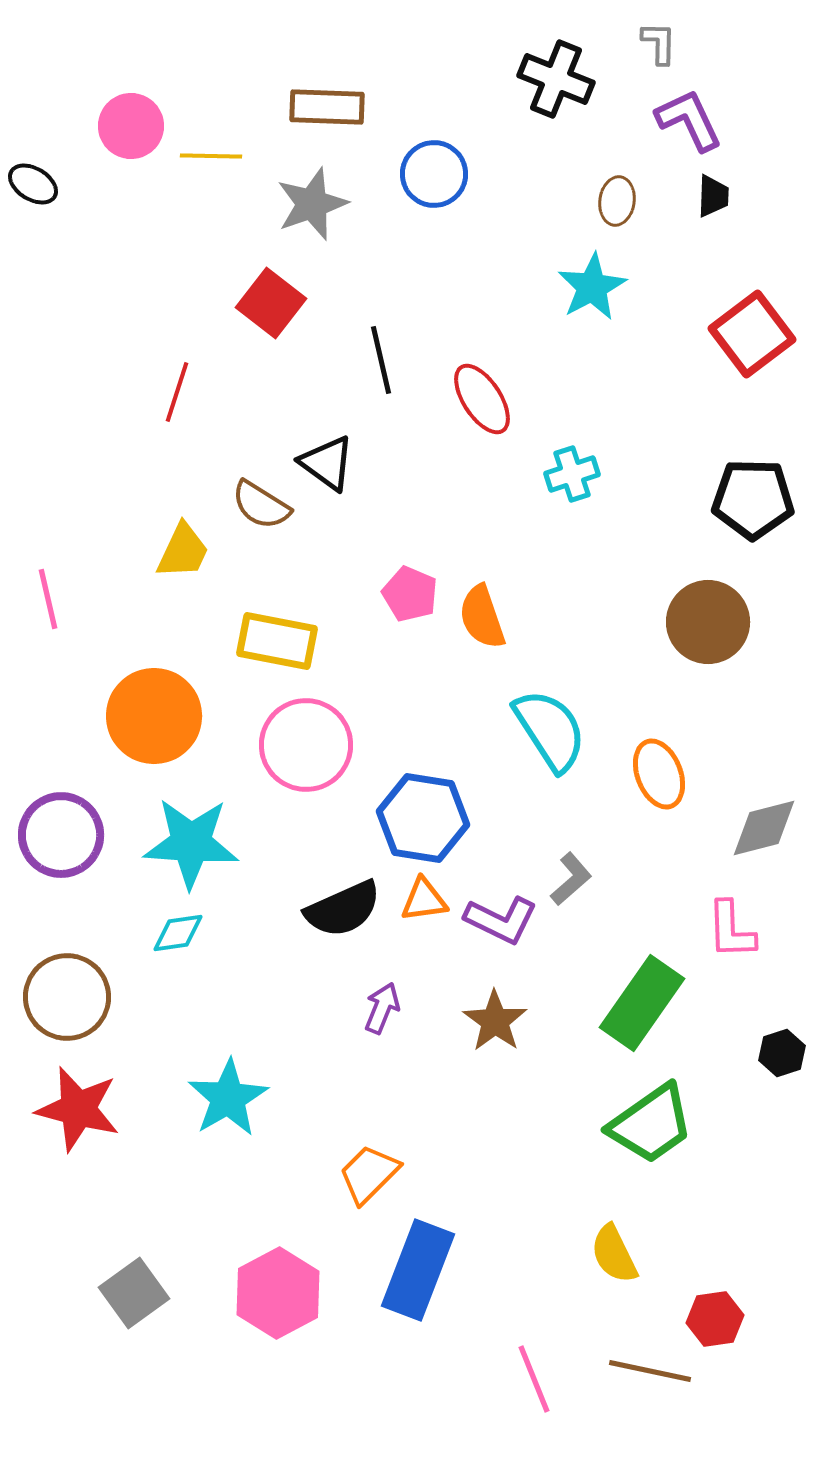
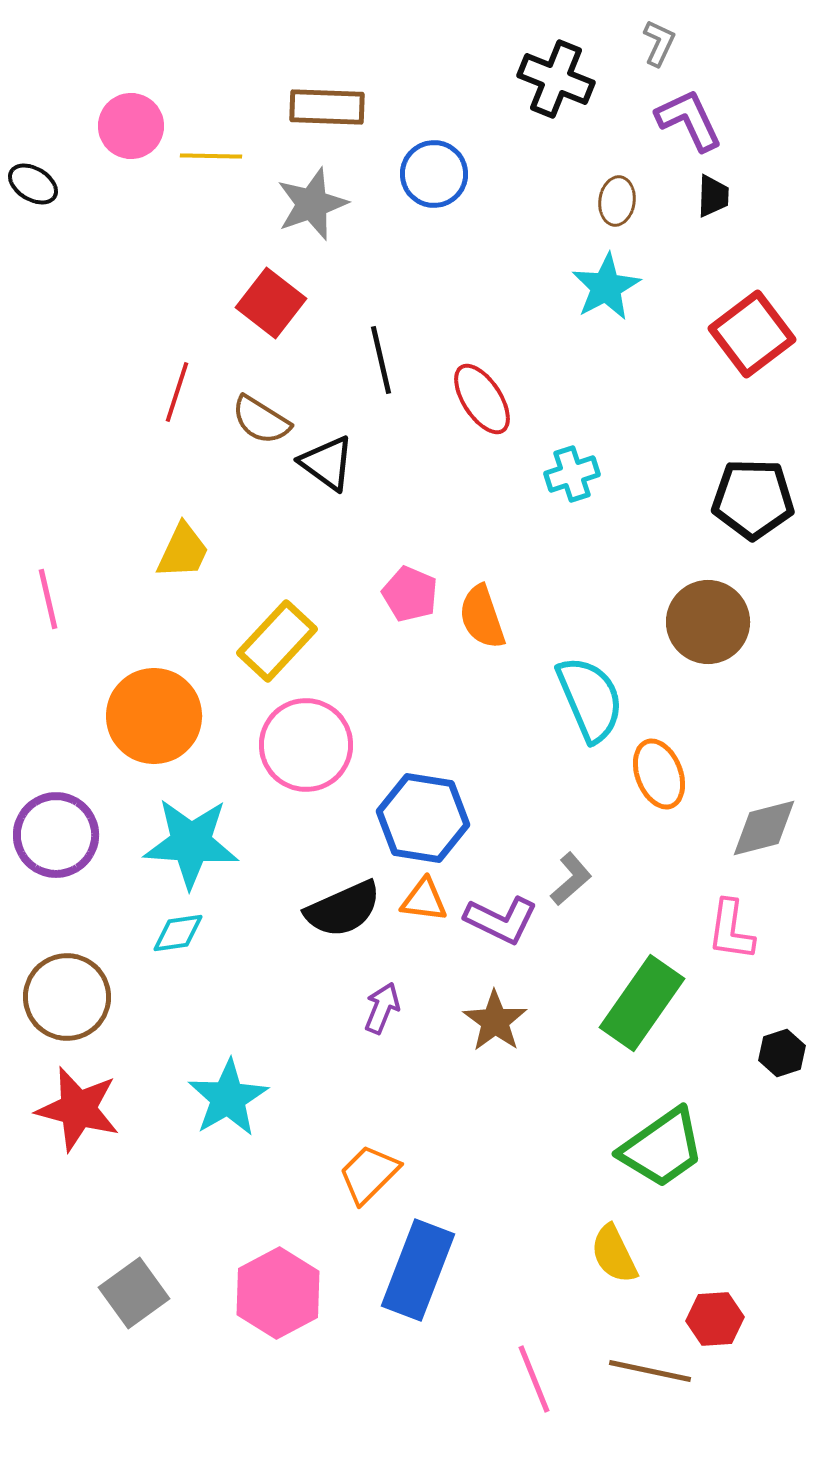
gray L-shape at (659, 43): rotated 24 degrees clockwise
cyan star at (592, 287): moved 14 px right
brown semicircle at (261, 505): moved 85 px up
yellow rectangle at (277, 641): rotated 58 degrees counterclockwise
cyan semicircle at (550, 730): moved 40 px right, 31 px up; rotated 10 degrees clockwise
purple circle at (61, 835): moved 5 px left
orange triangle at (424, 900): rotated 15 degrees clockwise
pink L-shape at (731, 930): rotated 10 degrees clockwise
green trapezoid at (651, 1124): moved 11 px right, 24 px down
red hexagon at (715, 1319): rotated 4 degrees clockwise
